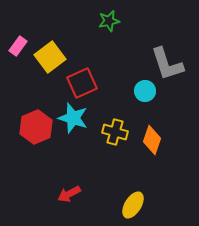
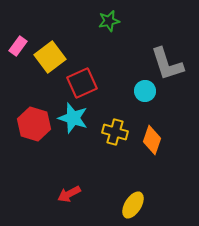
red hexagon: moved 2 px left, 3 px up; rotated 20 degrees counterclockwise
